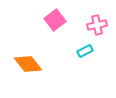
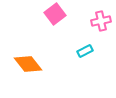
pink square: moved 6 px up
pink cross: moved 4 px right, 4 px up
